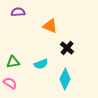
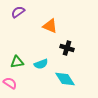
purple semicircle: rotated 32 degrees counterclockwise
black cross: rotated 24 degrees counterclockwise
green triangle: moved 4 px right
cyan diamond: rotated 60 degrees counterclockwise
